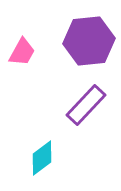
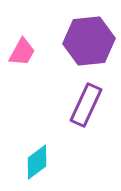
purple rectangle: rotated 18 degrees counterclockwise
cyan diamond: moved 5 px left, 4 px down
